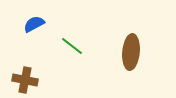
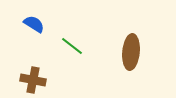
blue semicircle: rotated 60 degrees clockwise
brown cross: moved 8 px right
